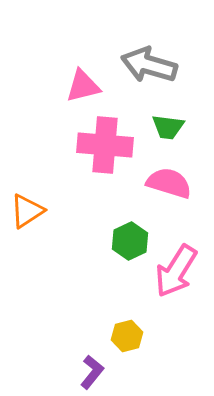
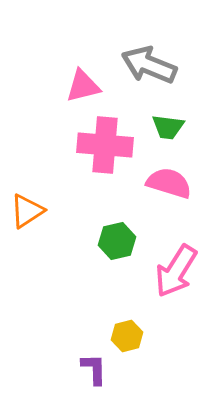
gray arrow: rotated 6 degrees clockwise
green hexagon: moved 13 px left; rotated 12 degrees clockwise
purple L-shape: moved 2 px right, 3 px up; rotated 40 degrees counterclockwise
